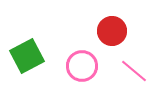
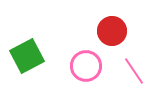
pink circle: moved 4 px right
pink line: rotated 16 degrees clockwise
